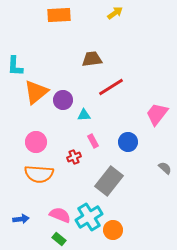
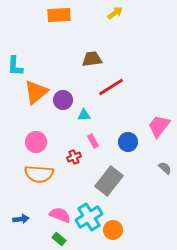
pink trapezoid: moved 2 px right, 12 px down
